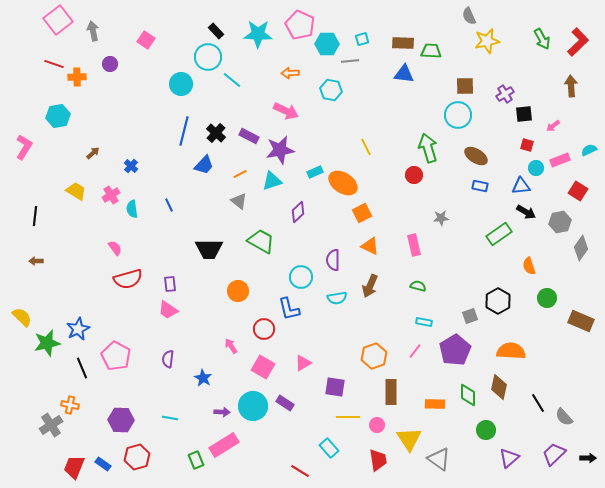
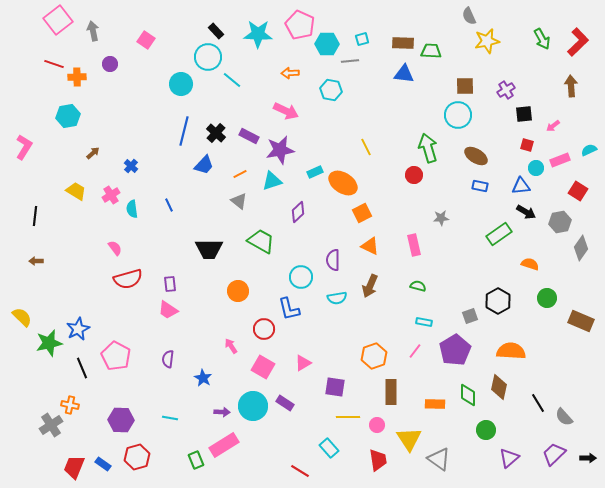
purple cross at (505, 94): moved 1 px right, 4 px up
cyan hexagon at (58, 116): moved 10 px right
orange semicircle at (529, 266): moved 1 px right, 2 px up; rotated 126 degrees clockwise
green star at (47, 343): moved 2 px right
